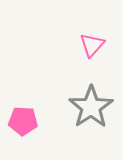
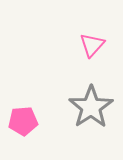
pink pentagon: rotated 8 degrees counterclockwise
